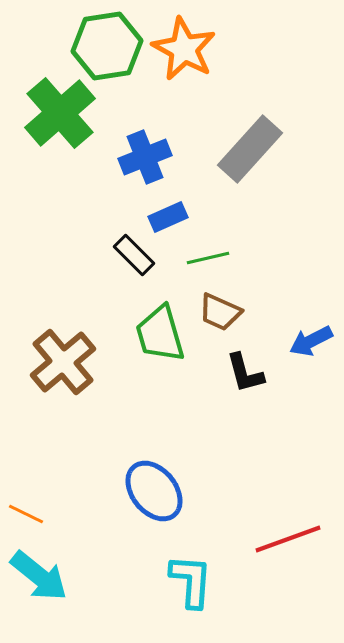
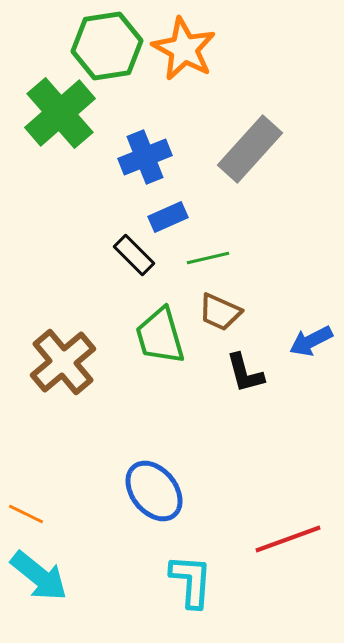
green trapezoid: moved 2 px down
